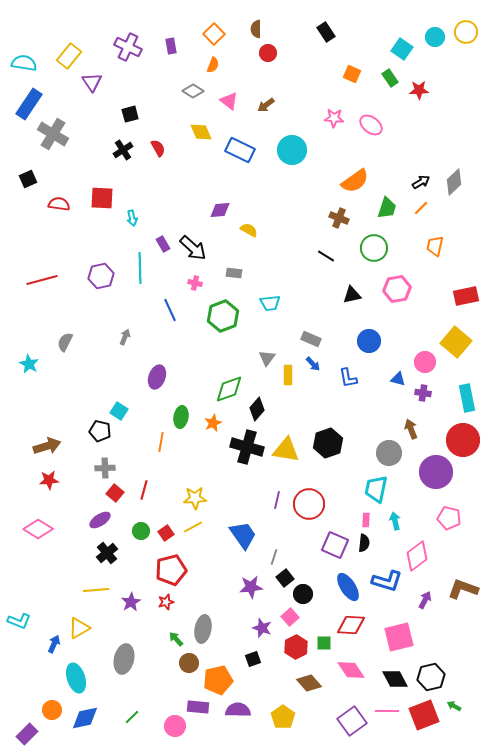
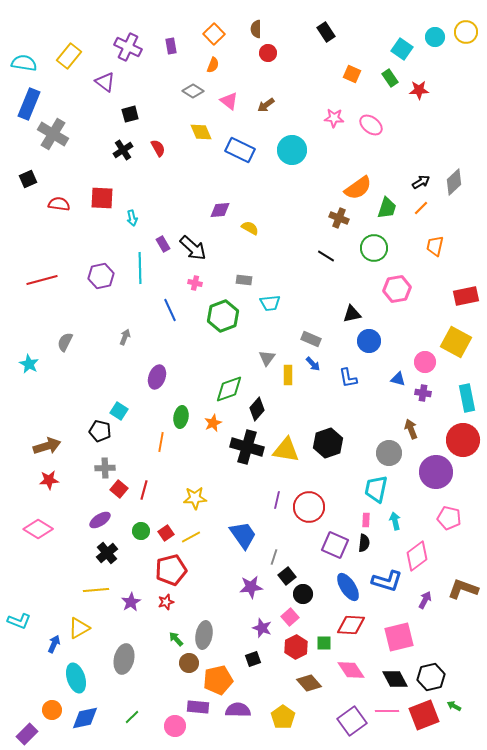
purple triangle at (92, 82): moved 13 px right; rotated 20 degrees counterclockwise
blue rectangle at (29, 104): rotated 12 degrees counterclockwise
orange semicircle at (355, 181): moved 3 px right, 7 px down
yellow semicircle at (249, 230): moved 1 px right, 2 px up
gray rectangle at (234, 273): moved 10 px right, 7 px down
black triangle at (352, 295): moved 19 px down
yellow square at (456, 342): rotated 12 degrees counterclockwise
red square at (115, 493): moved 4 px right, 4 px up
red circle at (309, 504): moved 3 px down
yellow line at (193, 527): moved 2 px left, 10 px down
black square at (285, 578): moved 2 px right, 2 px up
gray ellipse at (203, 629): moved 1 px right, 6 px down
